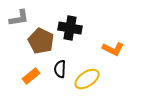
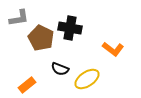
brown pentagon: moved 3 px up
orange L-shape: rotated 10 degrees clockwise
black semicircle: rotated 72 degrees counterclockwise
orange rectangle: moved 4 px left, 9 px down
